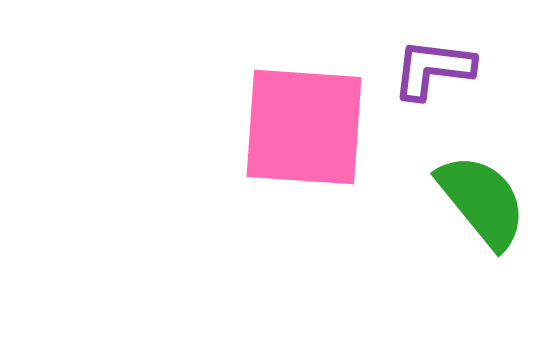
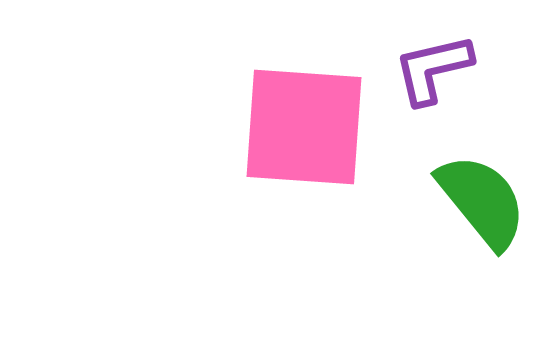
purple L-shape: rotated 20 degrees counterclockwise
